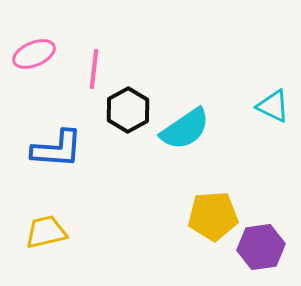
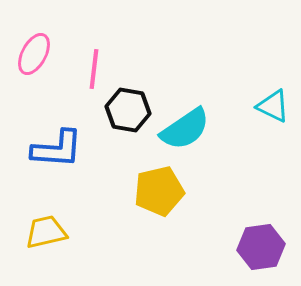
pink ellipse: rotated 39 degrees counterclockwise
black hexagon: rotated 21 degrees counterclockwise
yellow pentagon: moved 54 px left, 25 px up; rotated 9 degrees counterclockwise
